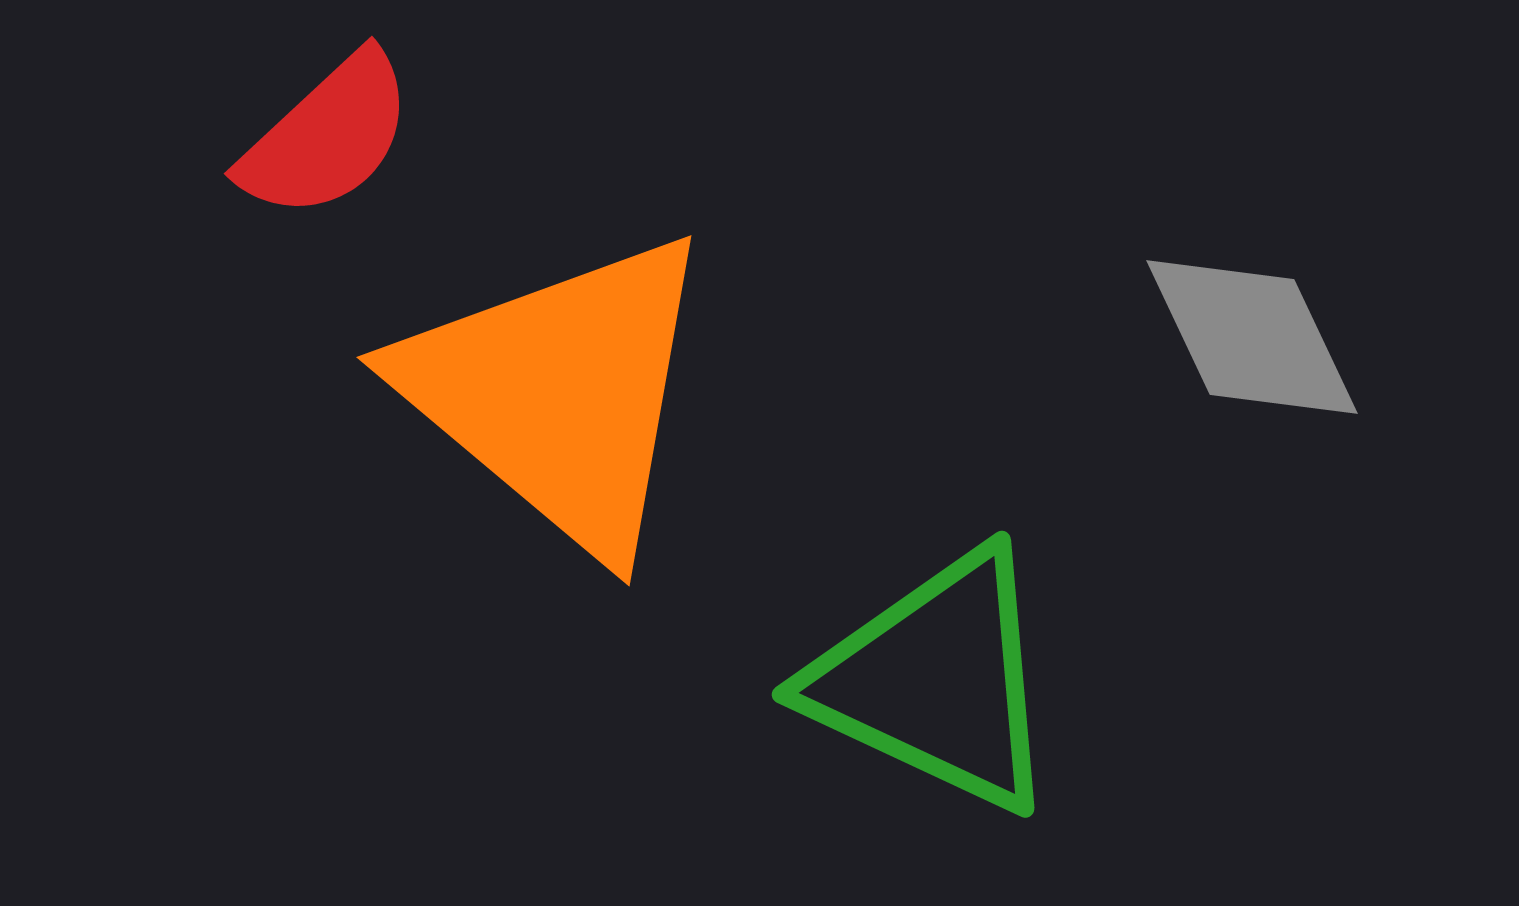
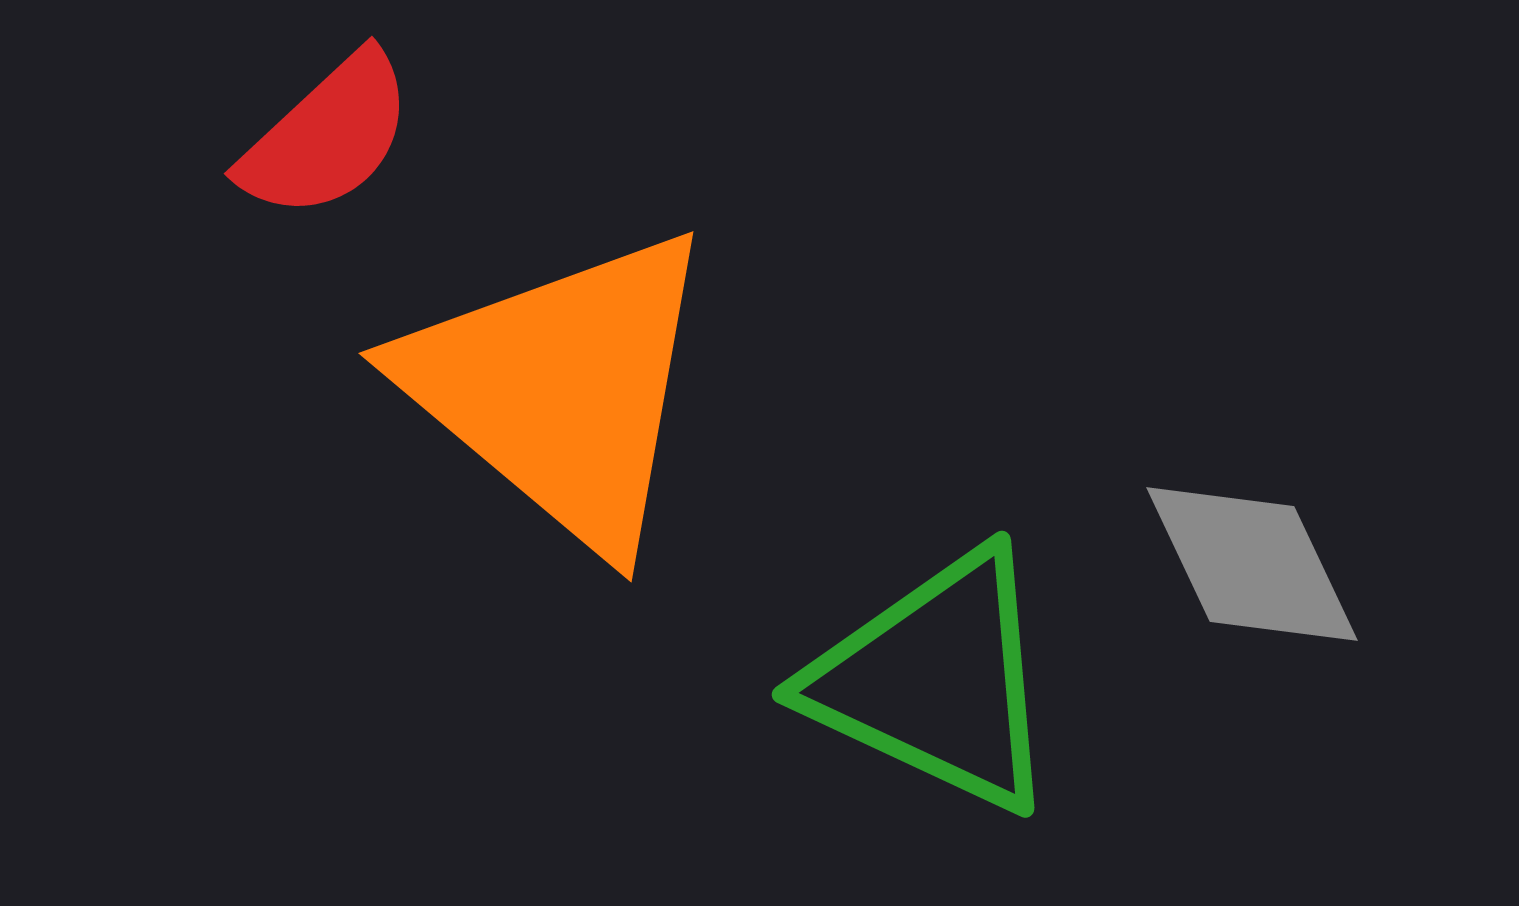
gray diamond: moved 227 px down
orange triangle: moved 2 px right, 4 px up
